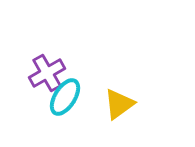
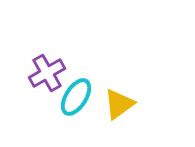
cyan ellipse: moved 11 px right
